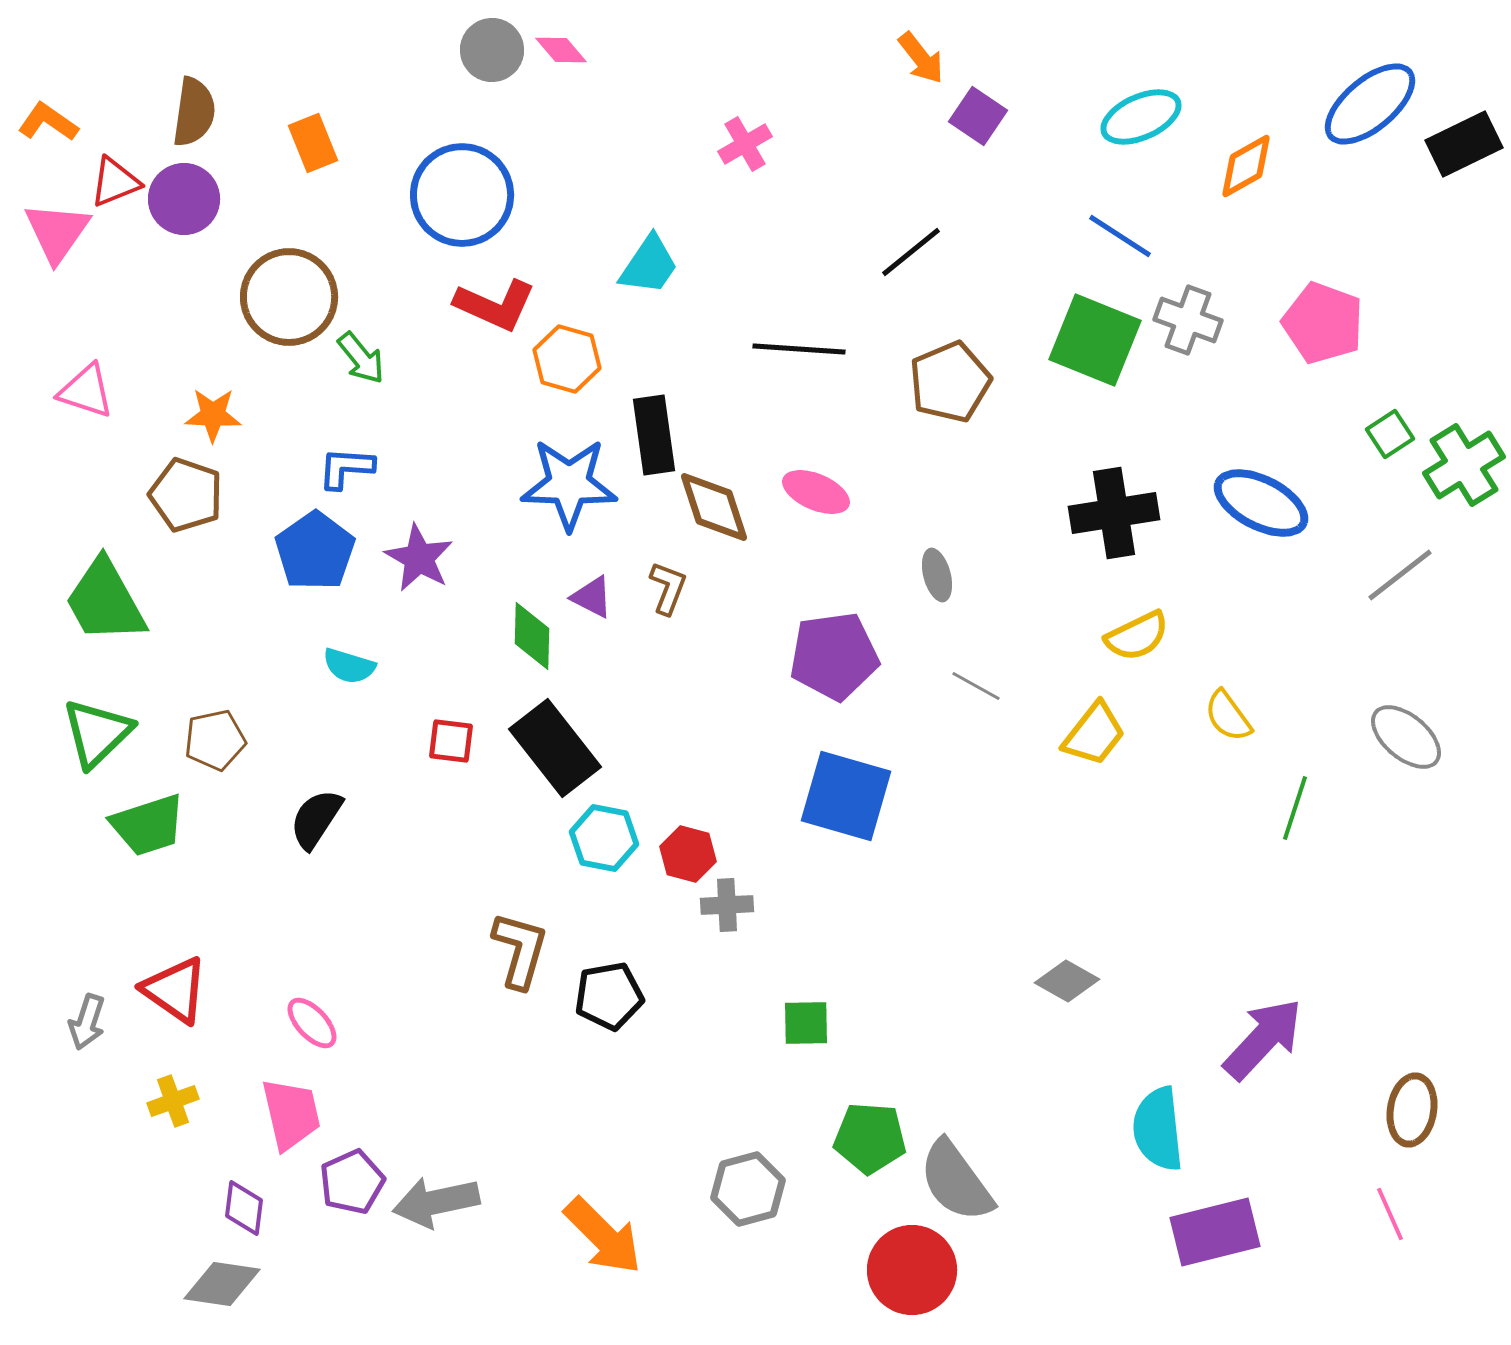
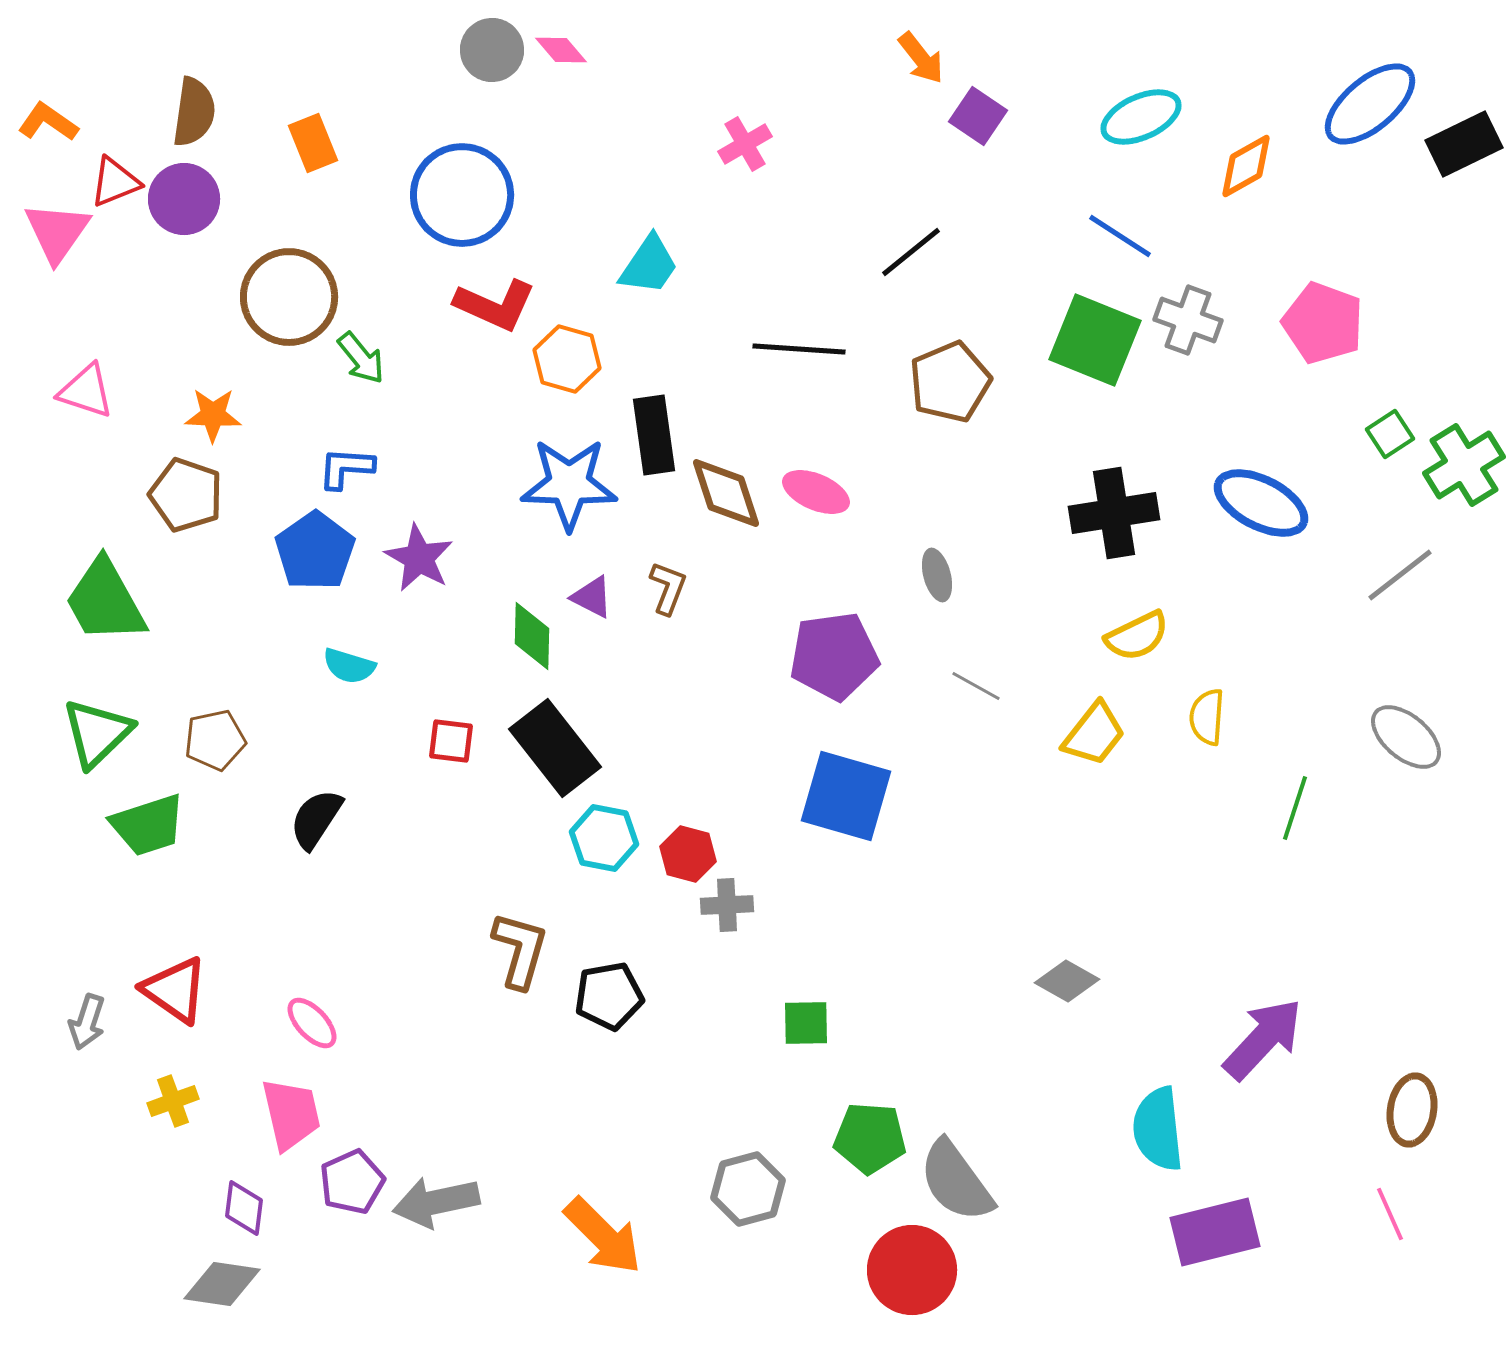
brown diamond at (714, 507): moved 12 px right, 14 px up
yellow semicircle at (1228, 716): moved 21 px left, 1 px down; rotated 40 degrees clockwise
